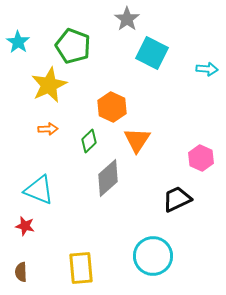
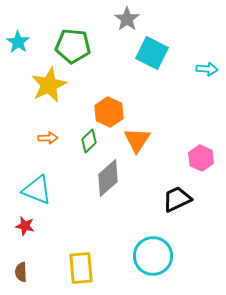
green pentagon: rotated 16 degrees counterclockwise
orange hexagon: moved 3 px left, 5 px down
orange arrow: moved 9 px down
cyan triangle: moved 2 px left
